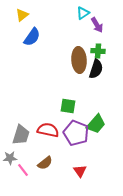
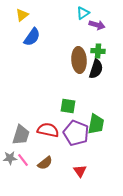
purple arrow: rotated 42 degrees counterclockwise
green trapezoid: rotated 30 degrees counterclockwise
pink line: moved 10 px up
